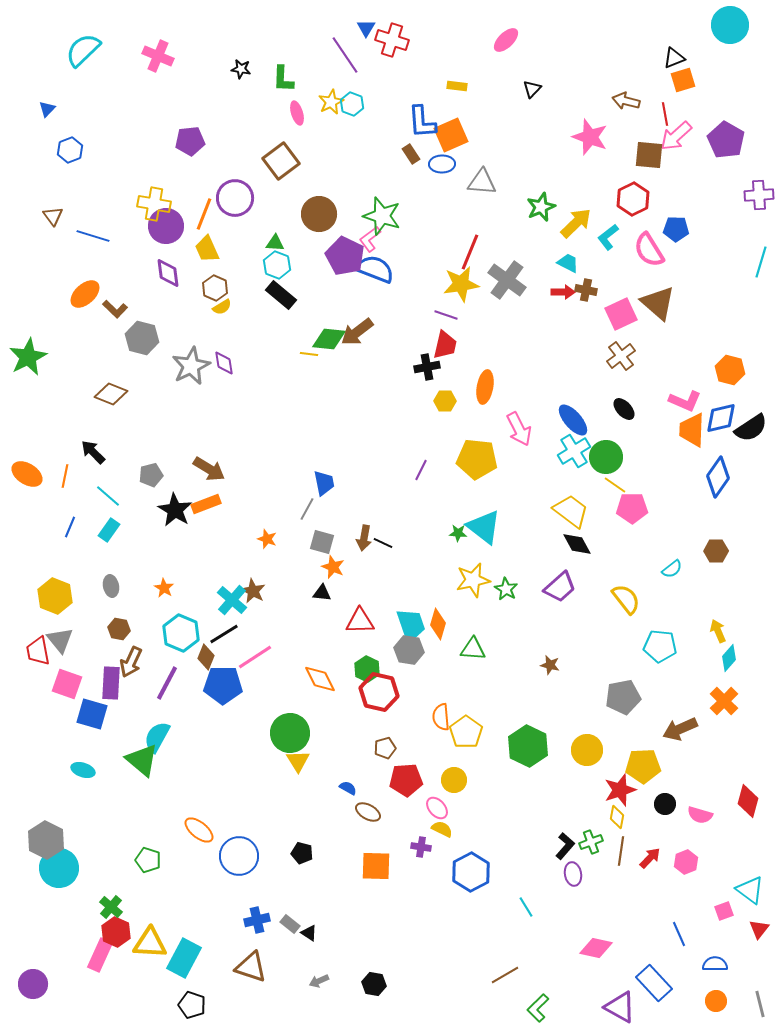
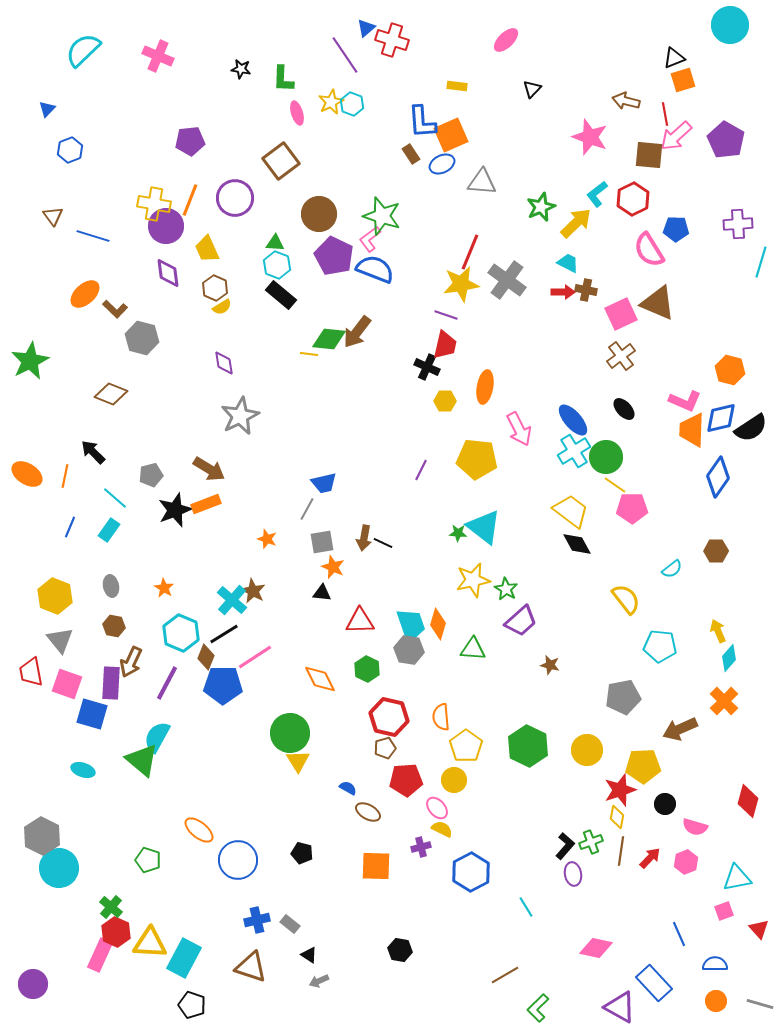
blue triangle at (366, 28): rotated 18 degrees clockwise
blue ellipse at (442, 164): rotated 25 degrees counterclockwise
purple cross at (759, 195): moved 21 px left, 29 px down
orange line at (204, 214): moved 14 px left, 14 px up
cyan L-shape at (608, 237): moved 11 px left, 43 px up
purple pentagon at (345, 256): moved 11 px left
brown triangle at (658, 303): rotated 18 degrees counterclockwise
brown arrow at (357, 332): rotated 16 degrees counterclockwise
green star at (28, 357): moved 2 px right, 4 px down
gray star at (191, 366): moved 49 px right, 50 px down
black cross at (427, 367): rotated 35 degrees clockwise
blue trapezoid at (324, 483): rotated 88 degrees clockwise
cyan line at (108, 496): moved 7 px right, 2 px down
black star at (175, 510): rotated 20 degrees clockwise
gray square at (322, 542): rotated 25 degrees counterclockwise
purple trapezoid at (560, 587): moved 39 px left, 34 px down
brown hexagon at (119, 629): moved 5 px left, 3 px up
red trapezoid at (38, 651): moved 7 px left, 21 px down
red hexagon at (379, 692): moved 10 px right, 25 px down
yellow pentagon at (466, 732): moved 14 px down
pink semicircle at (700, 815): moved 5 px left, 12 px down
gray hexagon at (46, 840): moved 4 px left, 4 px up
purple cross at (421, 847): rotated 24 degrees counterclockwise
blue circle at (239, 856): moved 1 px left, 4 px down
cyan triangle at (750, 890): moved 13 px left, 12 px up; rotated 48 degrees counterclockwise
red triangle at (759, 929): rotated 20 degrees counterclockwise
black triangle at (309, 933): moved 22 px down
black hexagon at (374, 984): moved 26 px right, 34 px up
gray line at (760, 1004): rotated 60 degrees counterclockwise
